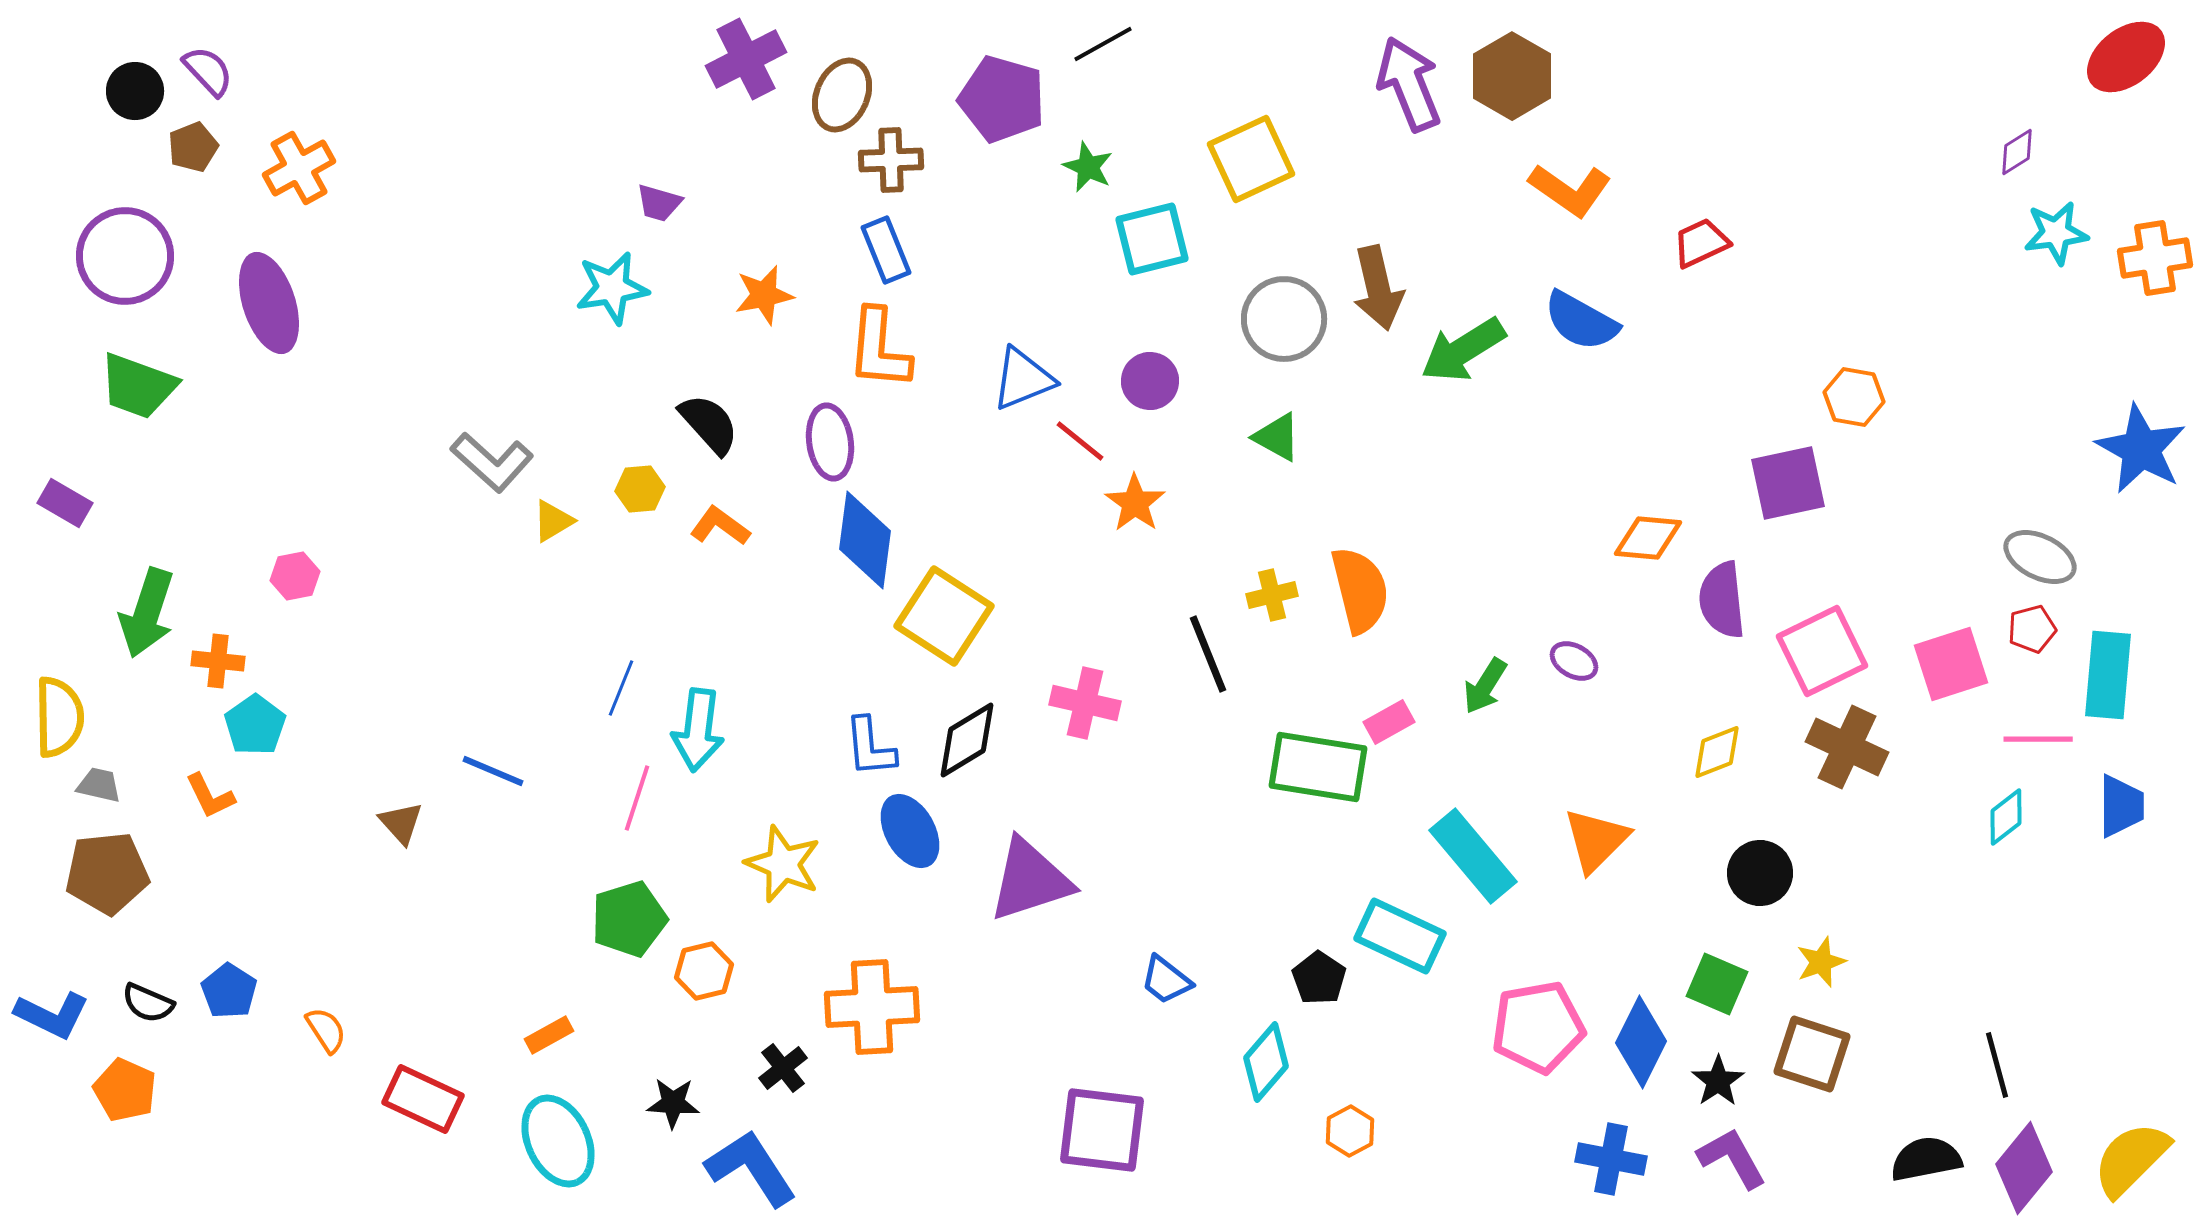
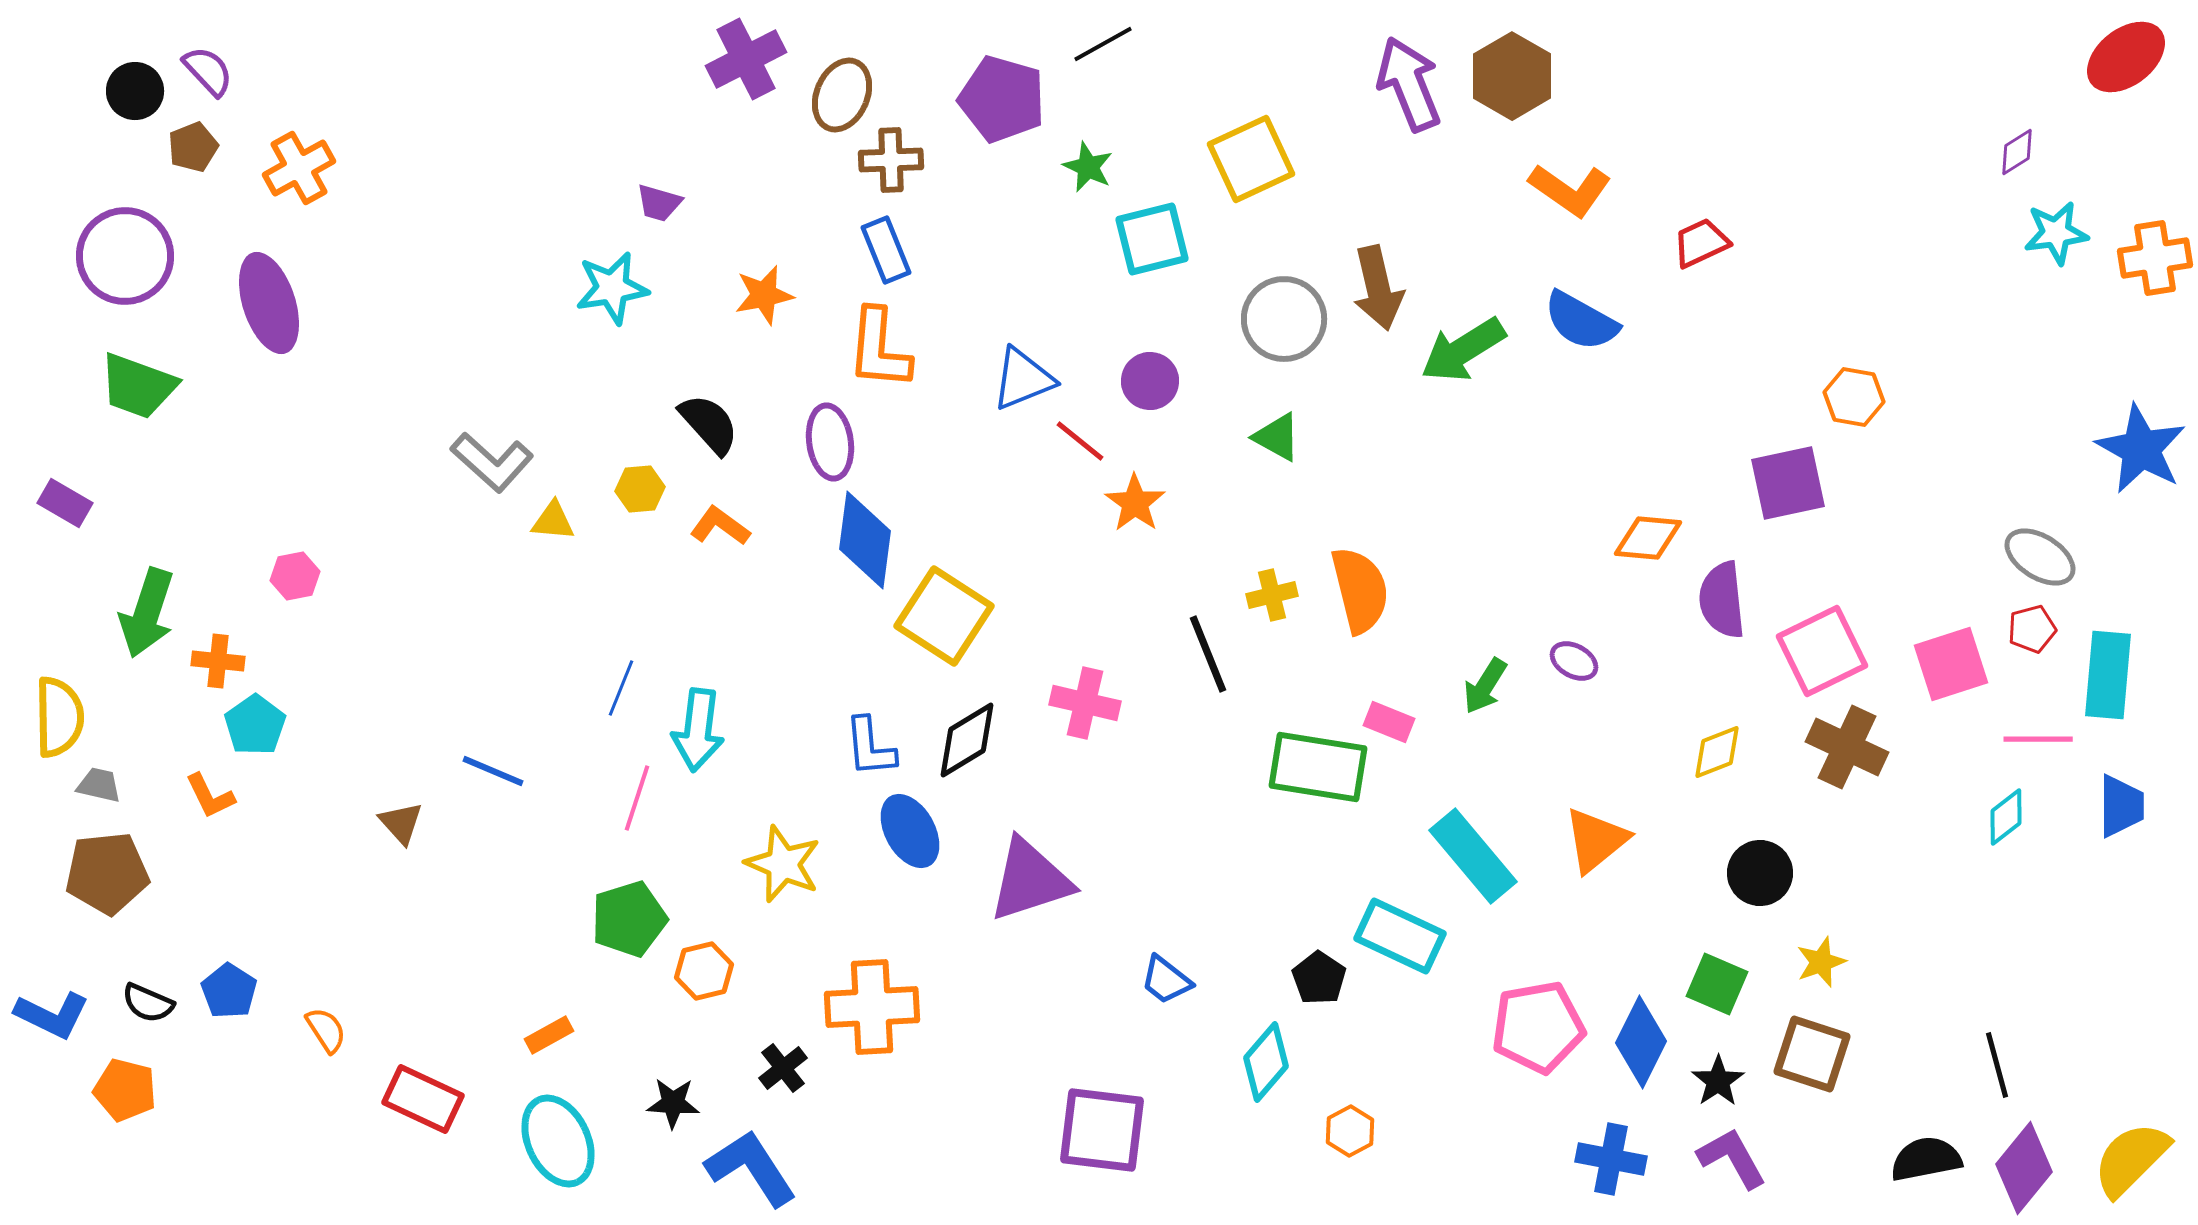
yellow triangle at (553, 521): rotated 36 degrees clockwise
gray ellipse at (2040, 557): rotated 6 degrees clockwise
pink rectangle at (1389, 722): rotated 51 degrees clockwise
orange triangle at (1596, 840): rotated 6 degrees clockwise
orange pentagon at (125, 1090): rotated 10 degrees counterclockwise
